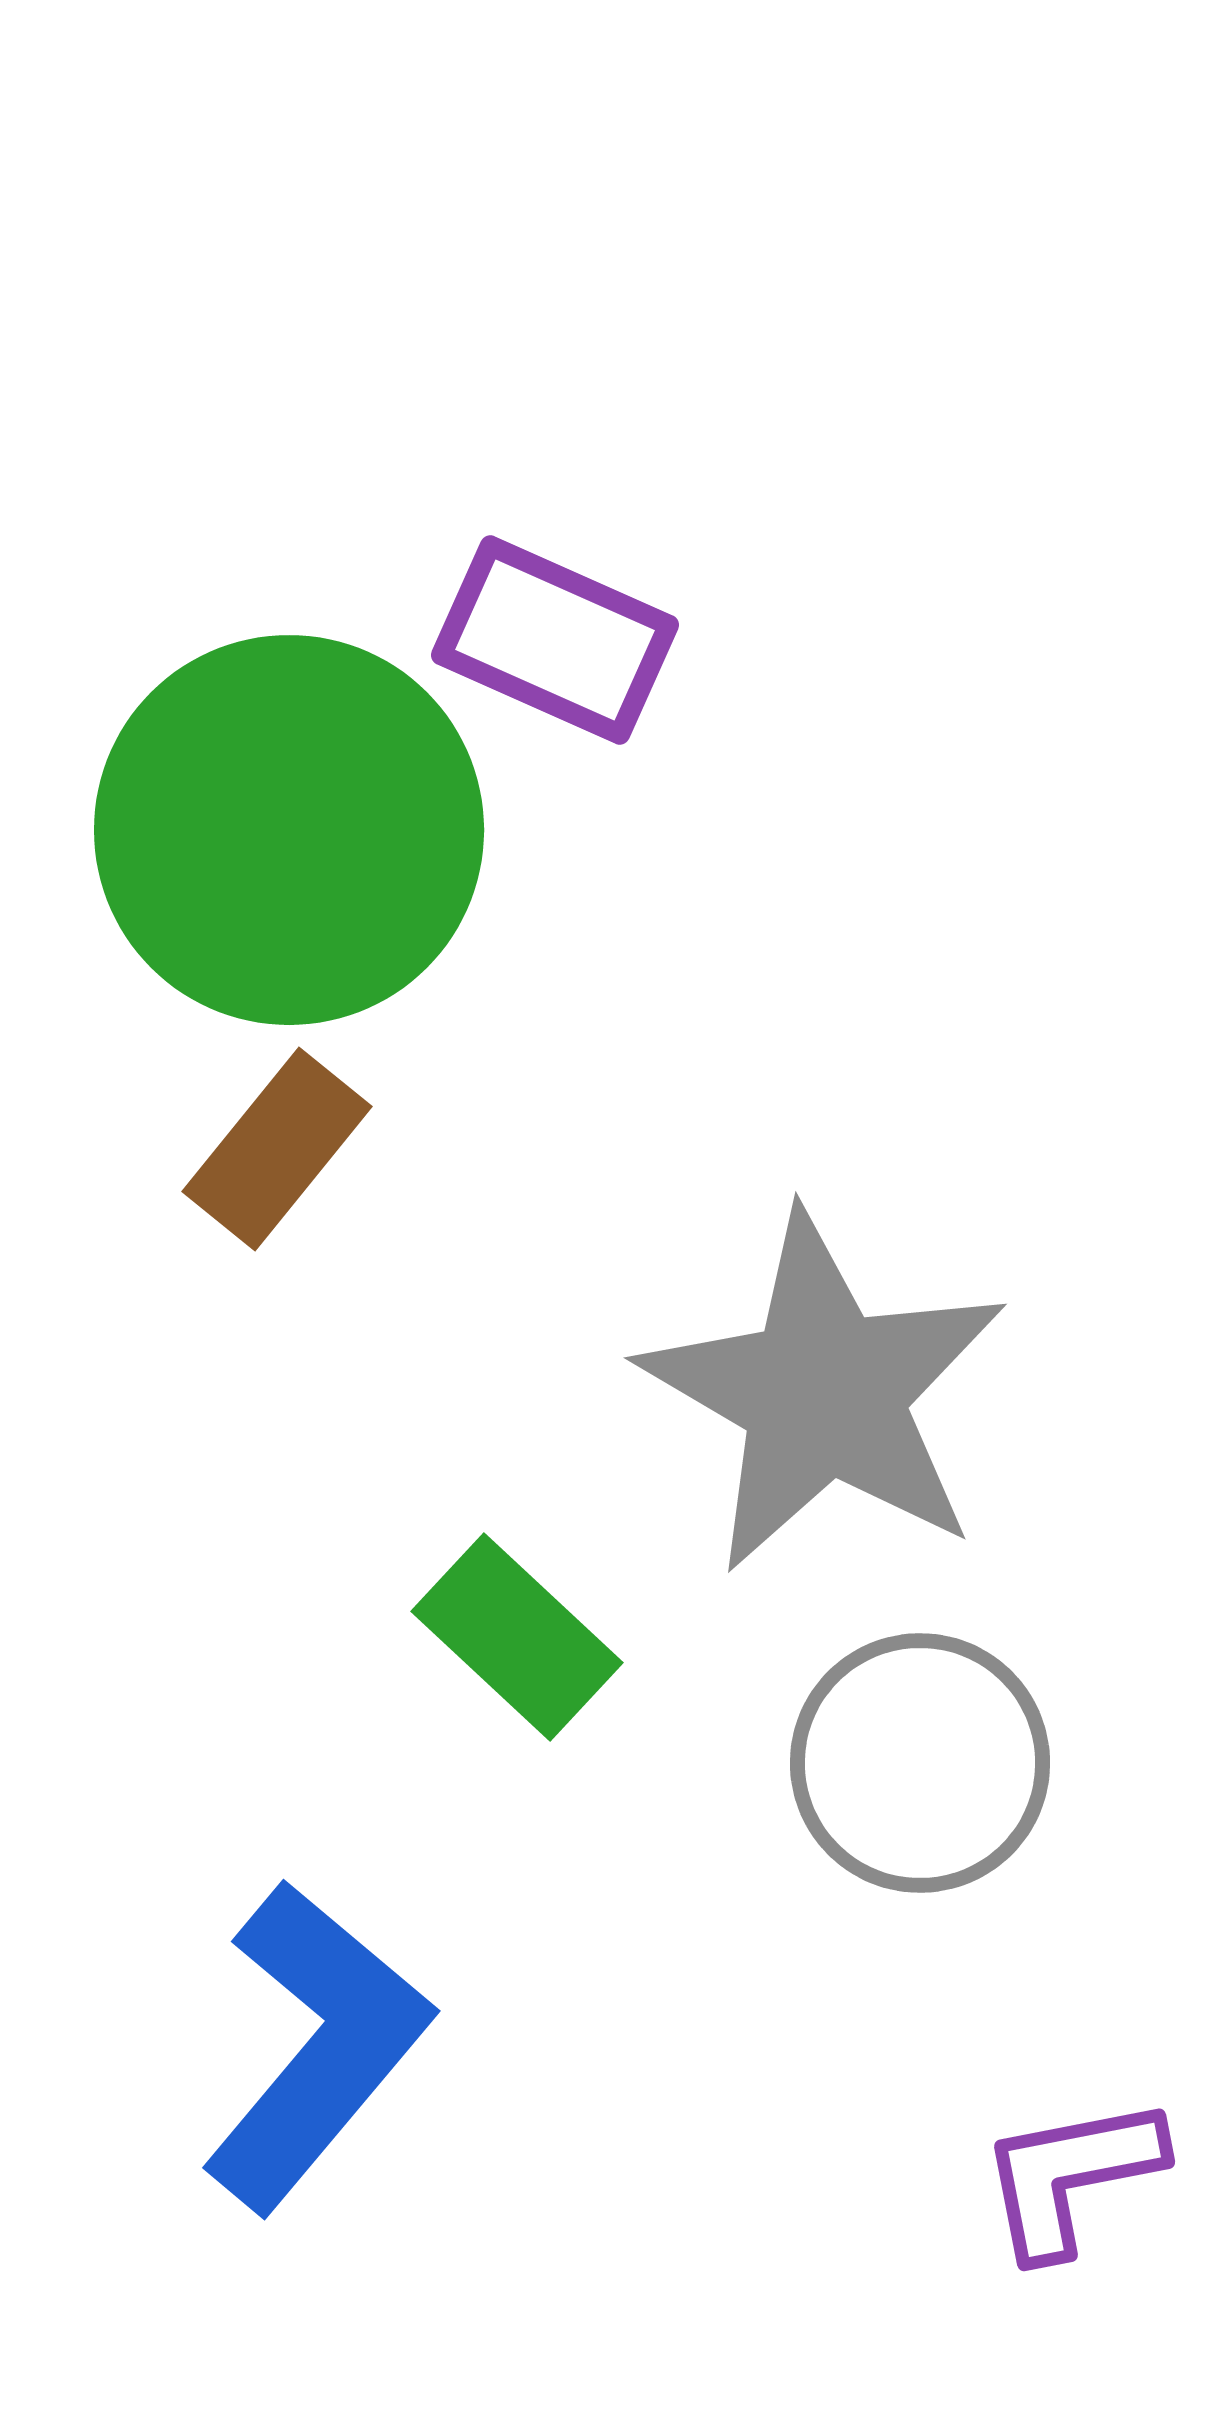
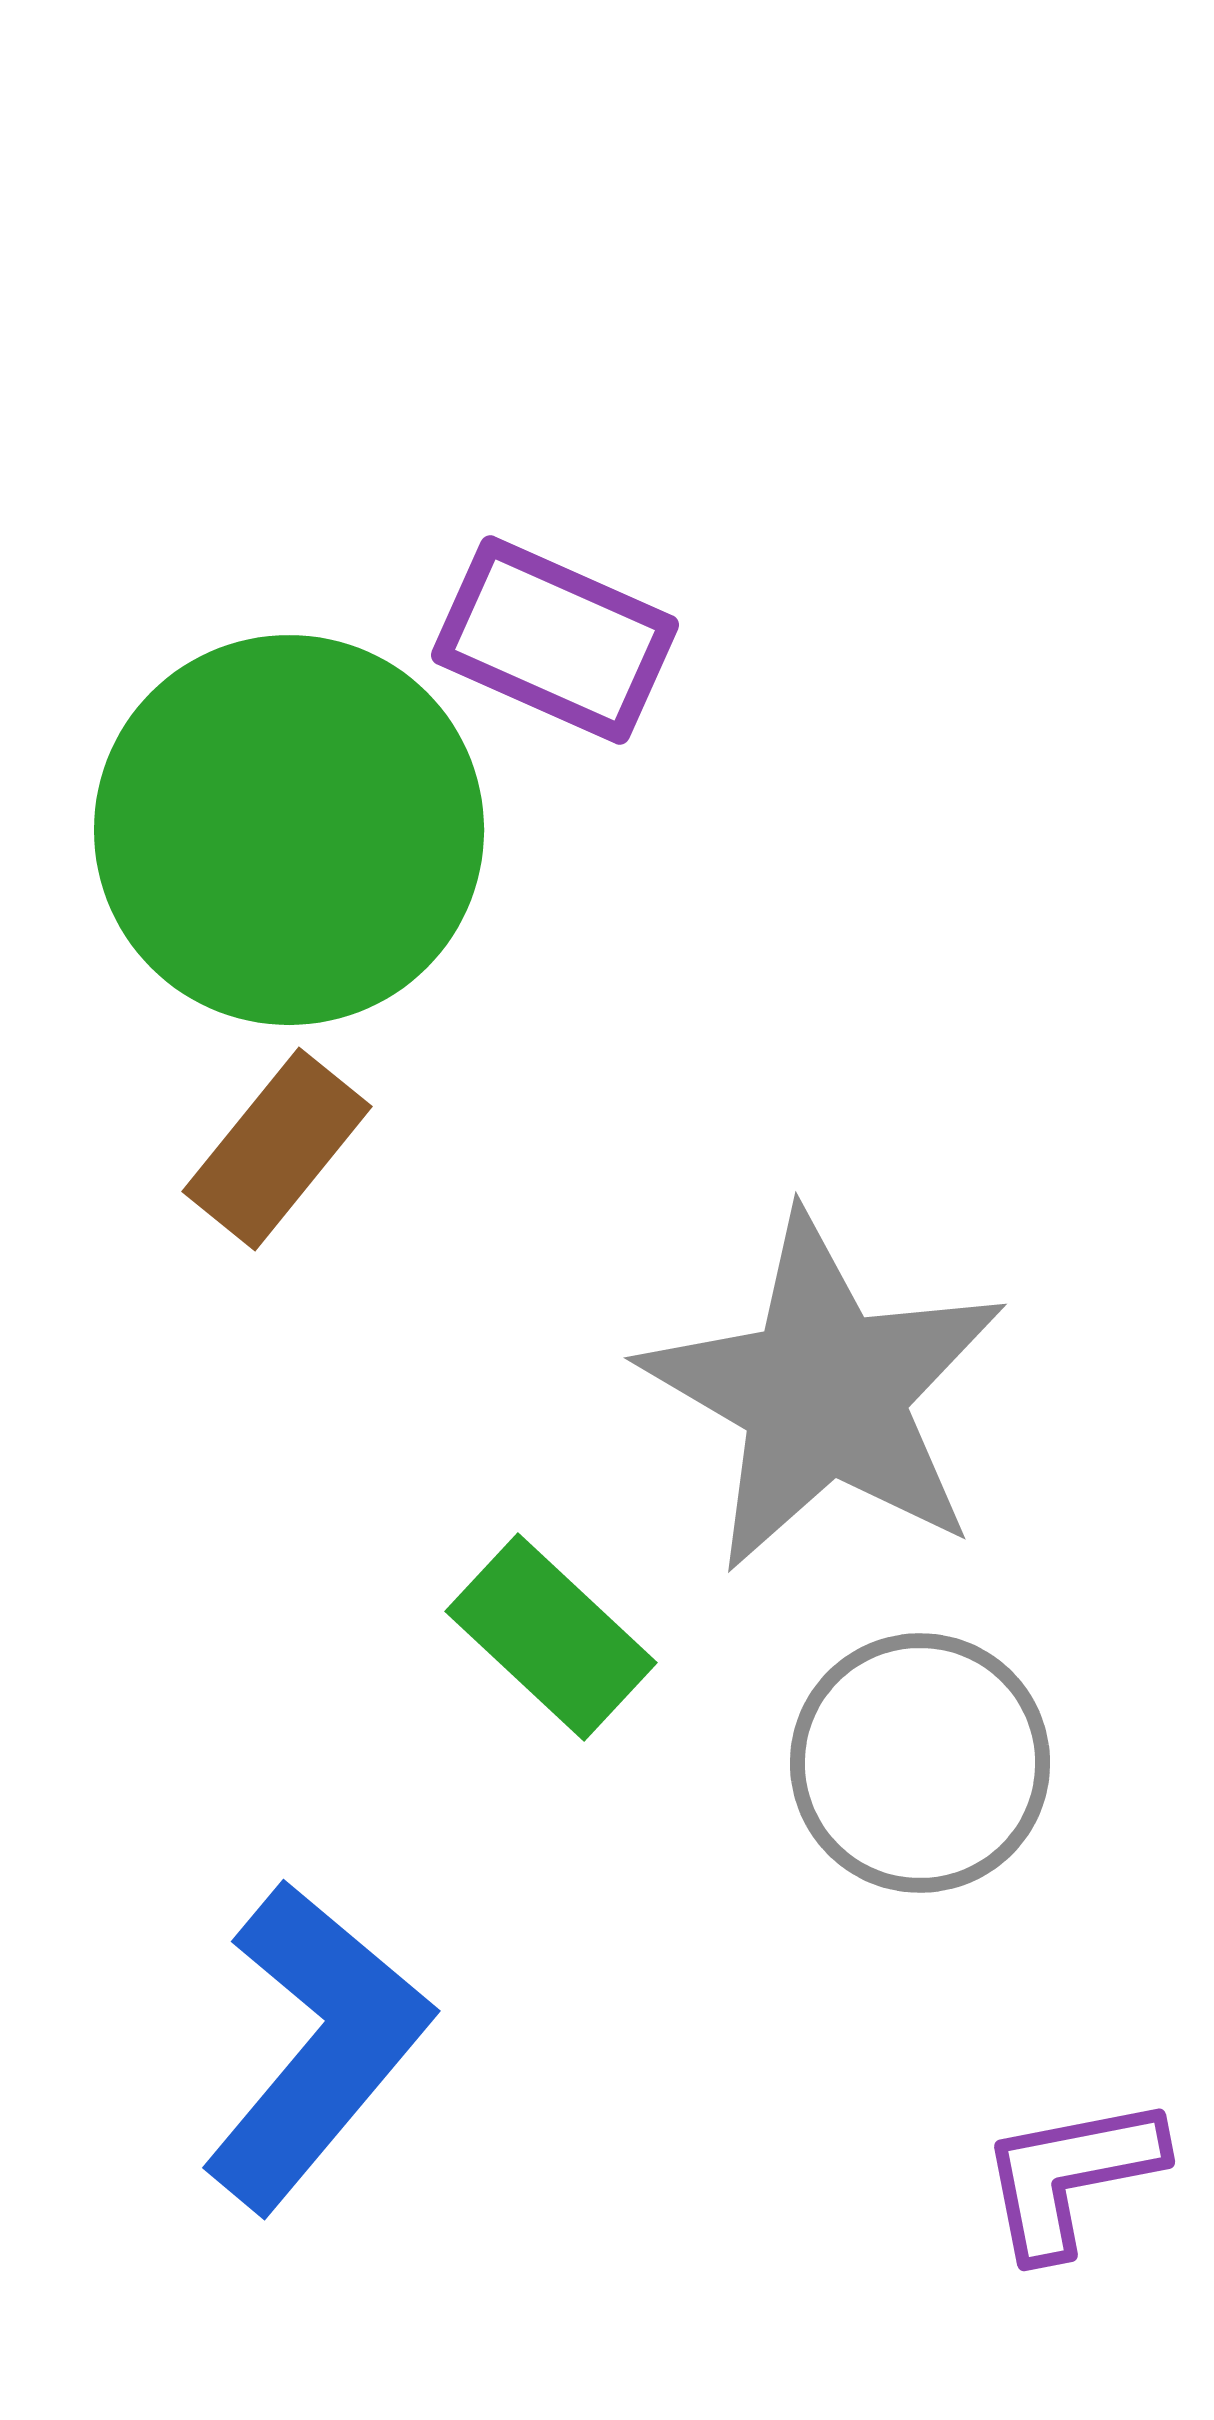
green rectangle: moved 34 px right
